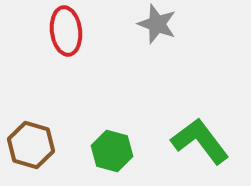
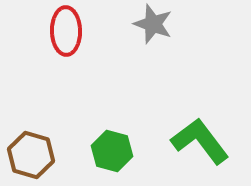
gray star: moved 4 px left
red ellipse: rotated 6 degrees clockwise
brown hexagon: moved 10 px down
